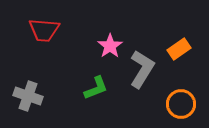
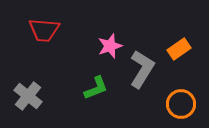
pink star: rotated 15 degrees clockwise
gray cross: rotated 20 degrees clockwise
